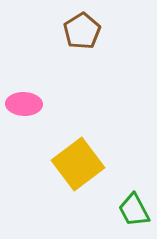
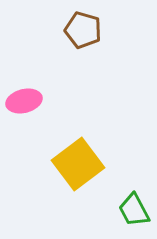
brown pentagon: moved 1 px right, 1 px up; rotated 24 degrees counterclockwise
pink ellipse: moved 3 px up; rotated 16 degrees counterclockwise
